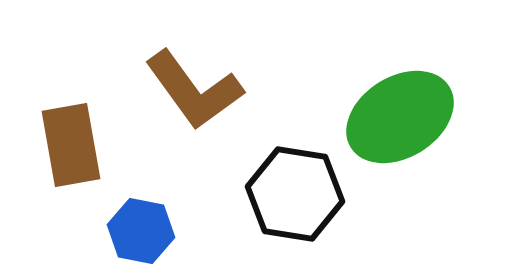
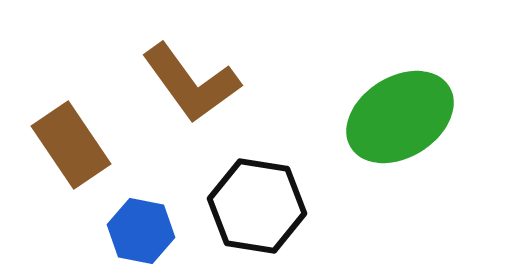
brown L-shape: moved 3 px left, 7 px up
brown rectangle: rotated 24 degrees counterclockwise
black hexagon: moved 38 px left, 12 px down
